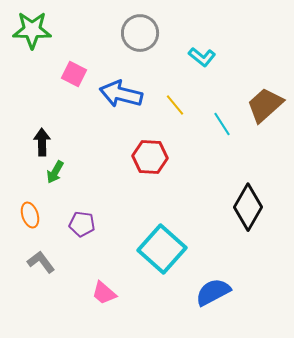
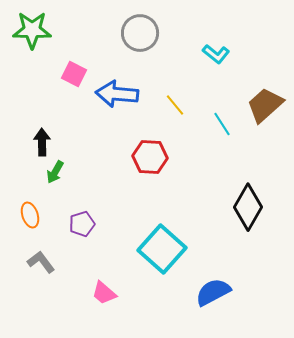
cyan L-shape: moved 14 px right, 3 px up
blue arrow: moved 4 px left; rotated 9 degrees counterclockwise
purple pentagon: rotated 25 degrees counterclockwise
